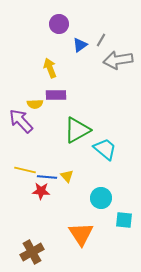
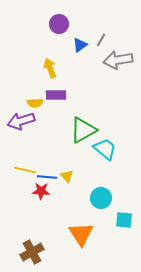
yellow semicircle: moved 1 px up
purple arrow: rotated 64 degrees counterclockwise
green triangle: moved 6 px right
